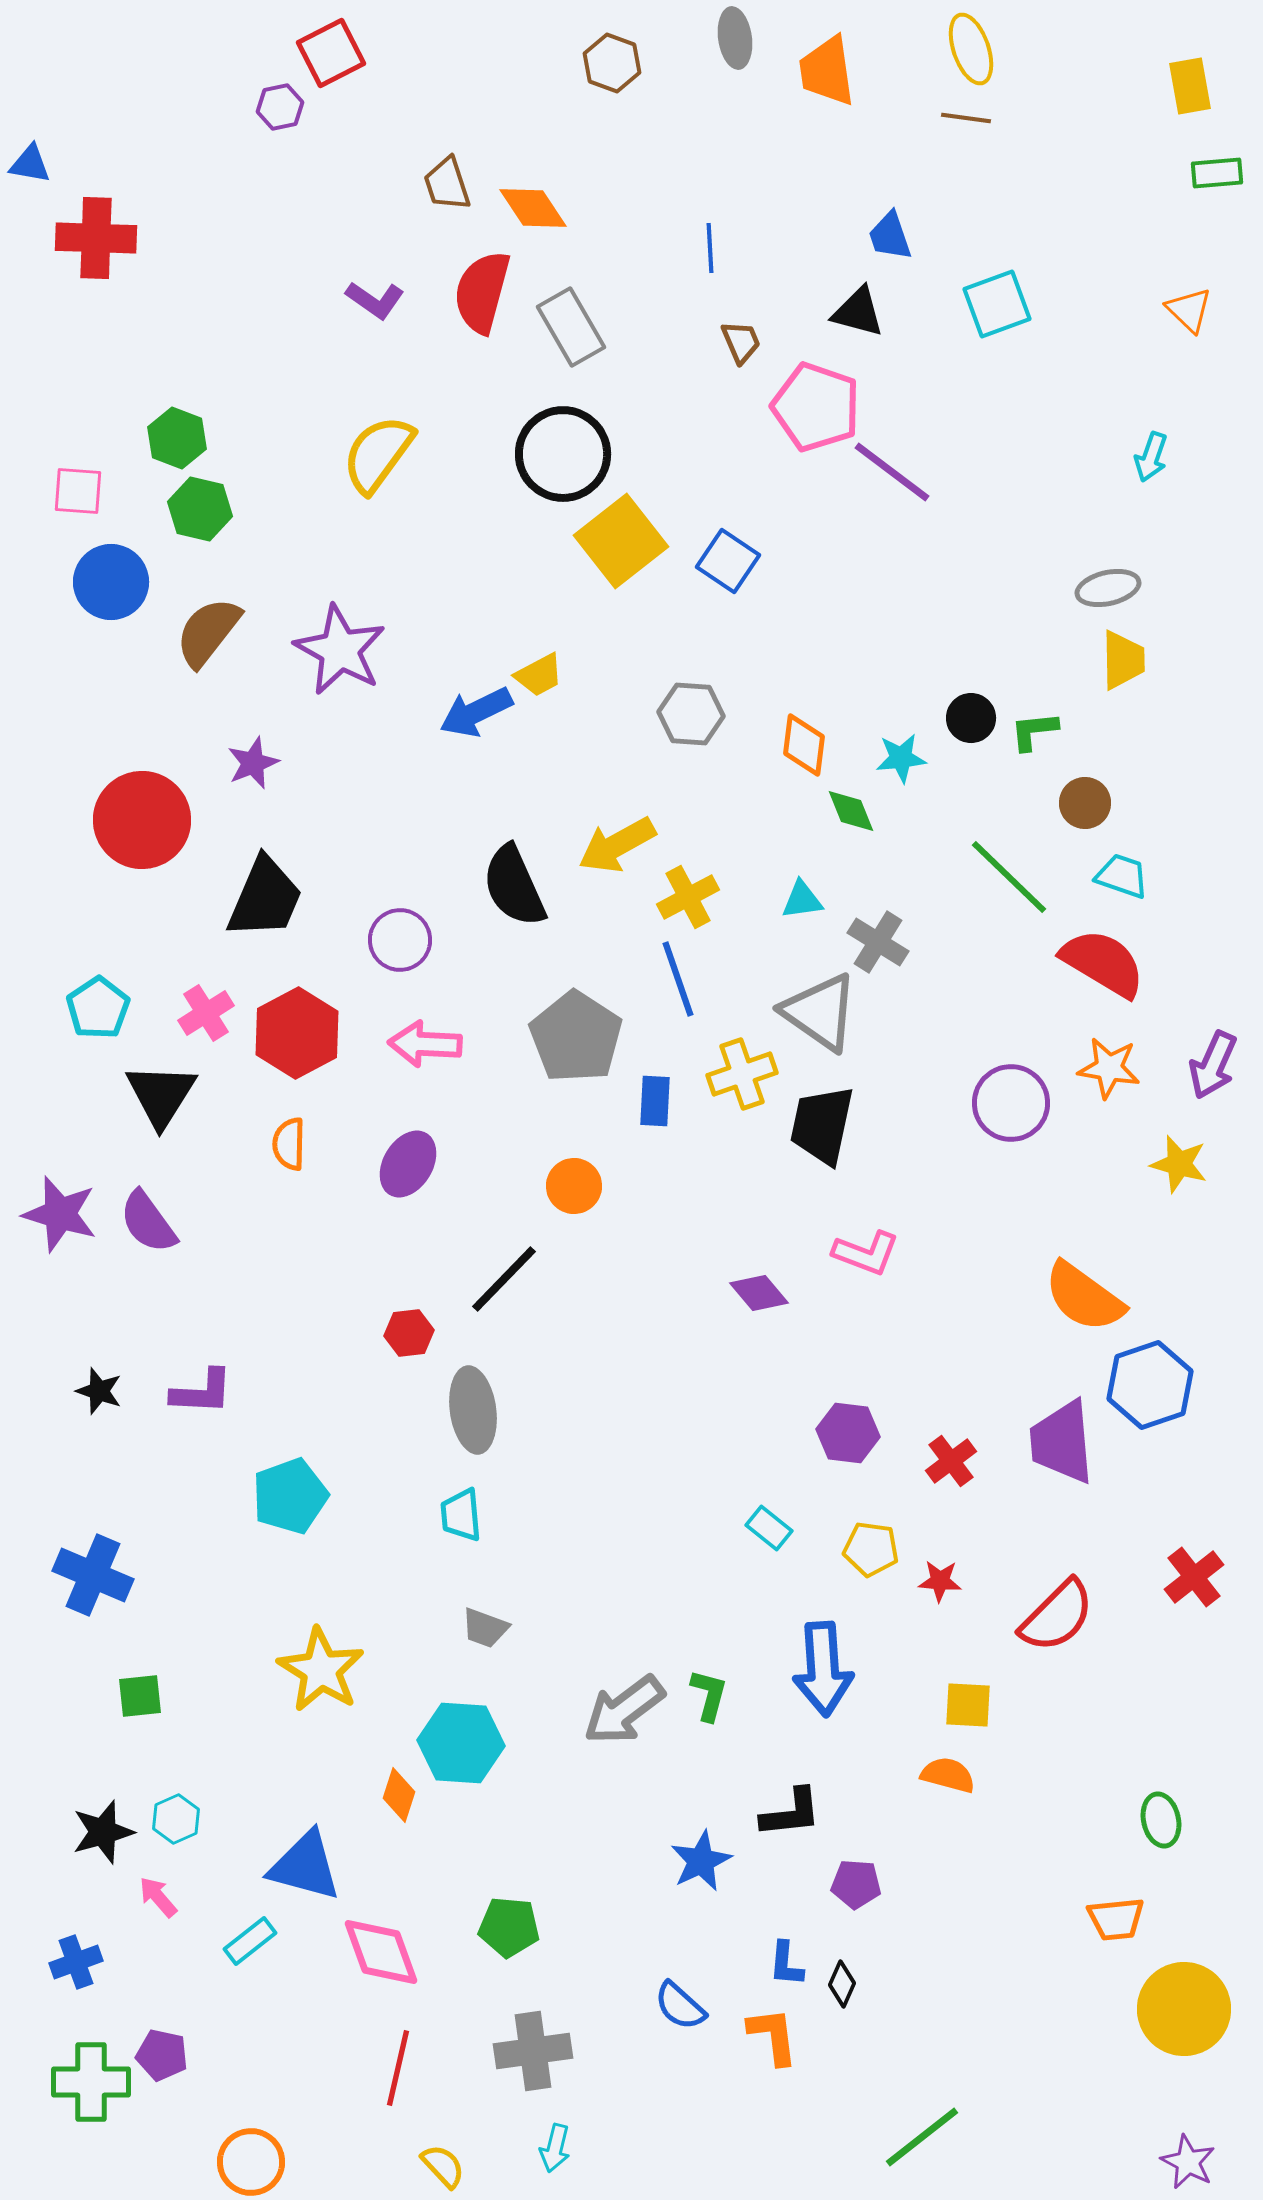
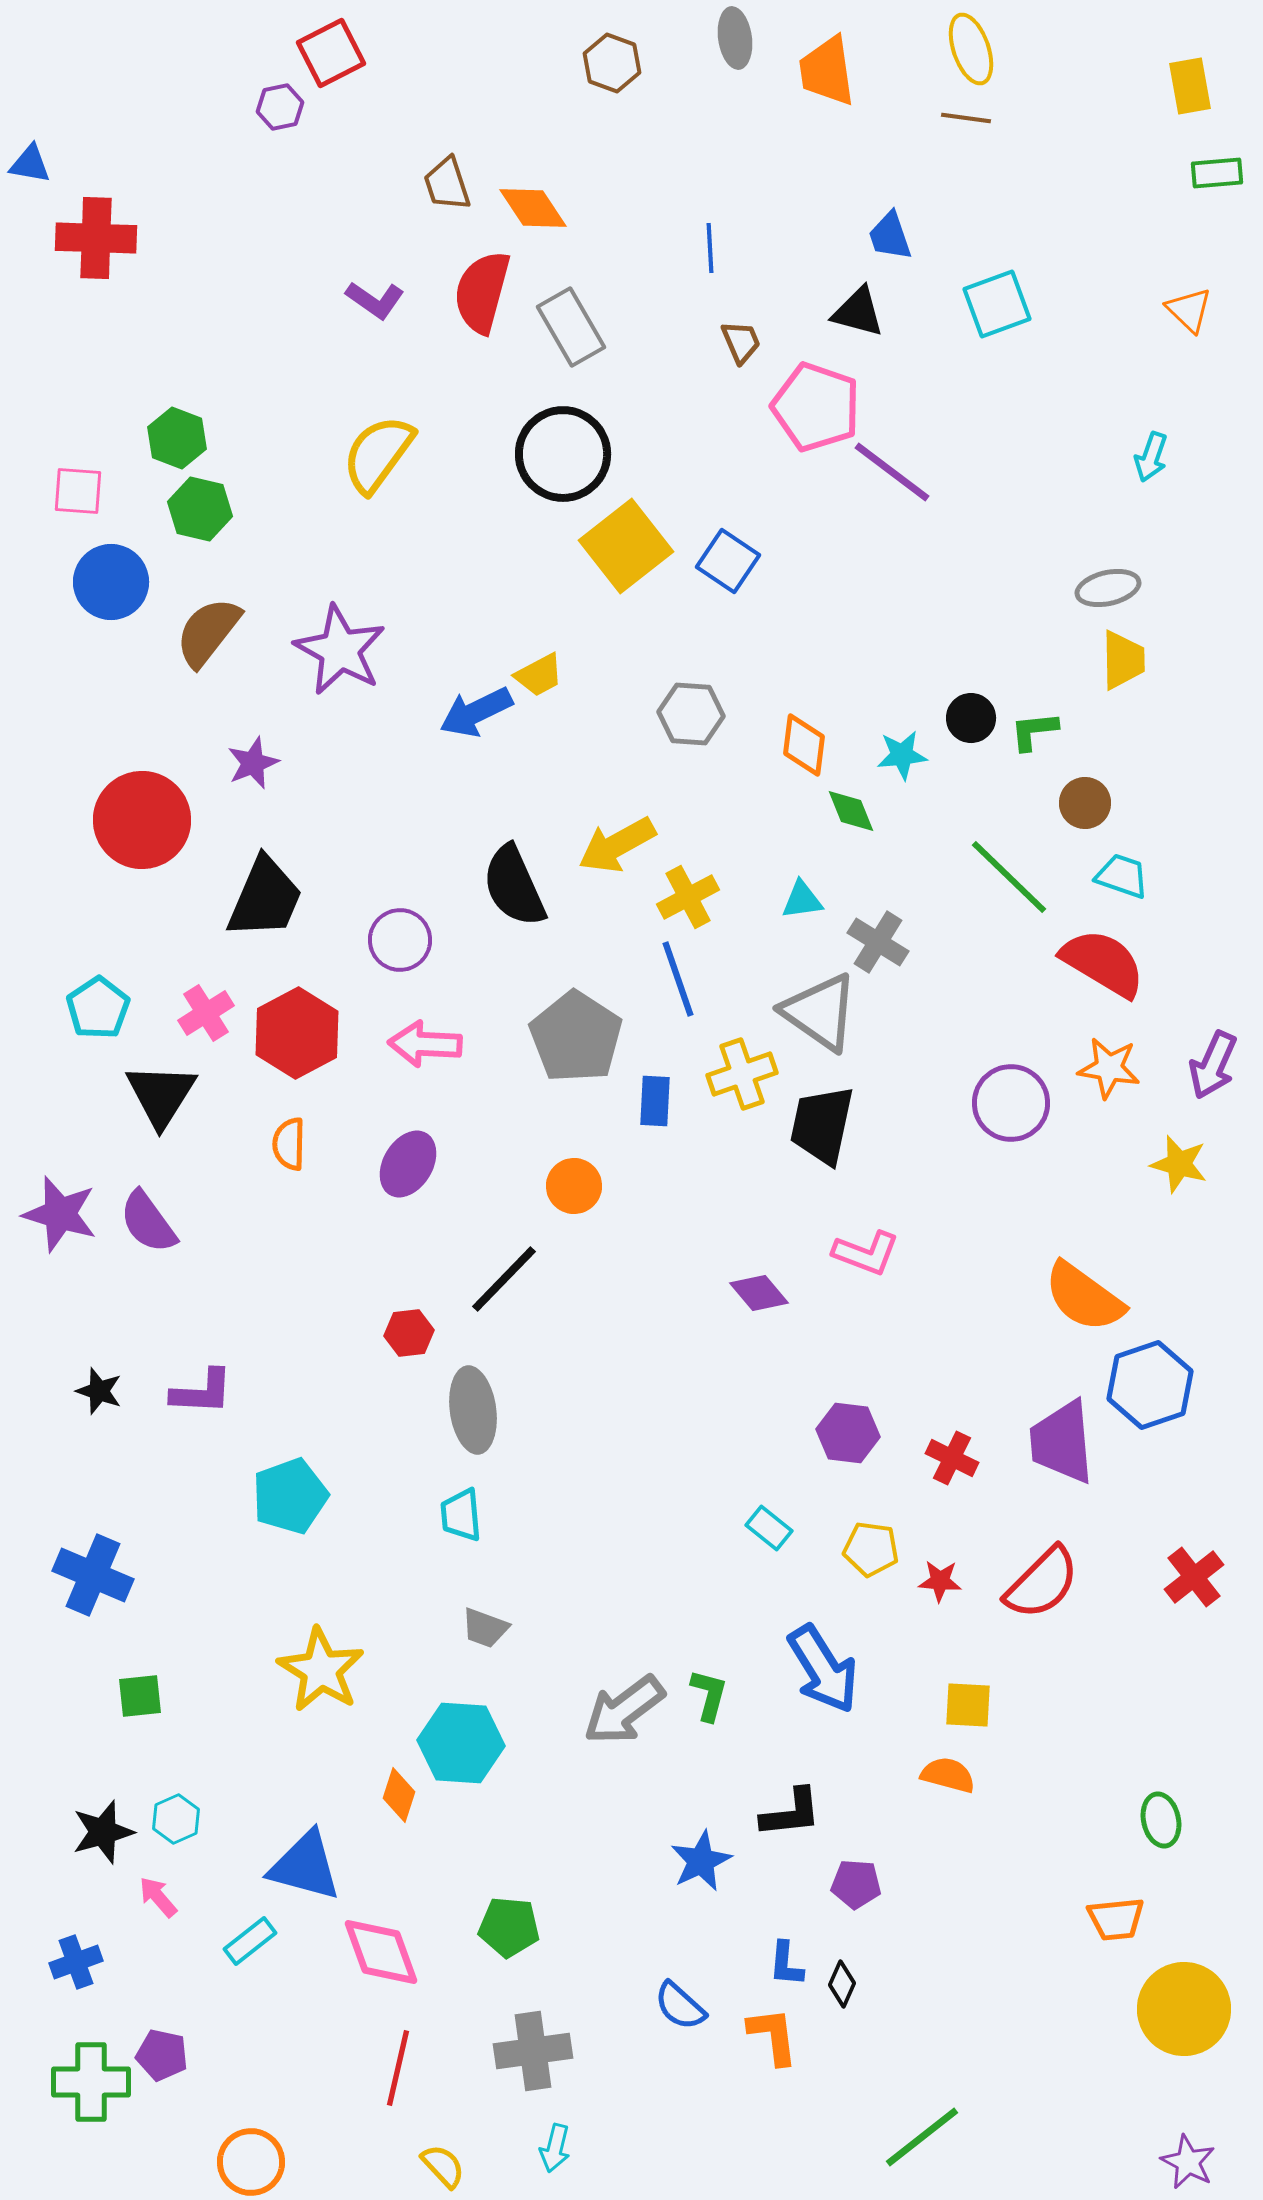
yellow square at (621, 541): moved 5 px right, 5 px down
cyan star at (901, 758): moved 1 px right, 3 px up
red cross at (951, 1461): moved 1 px right, 3 px up; rotated 27 degrees counterclockwise
red semicircle at (1057, 1616): moved 15 px left, 33 px up
blue arrow at (823, 1669): rotated 28 degrees counterclockwise
